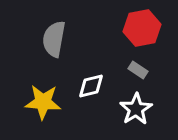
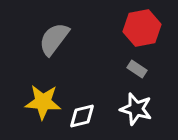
gray semicircle: rotated 27 degrees clockwise
gray rectangle: moved 1 px left, 1 px up
white diamond: moved 9 px left, 30 px down
white star: rotated 24 degrees counterclockwise
